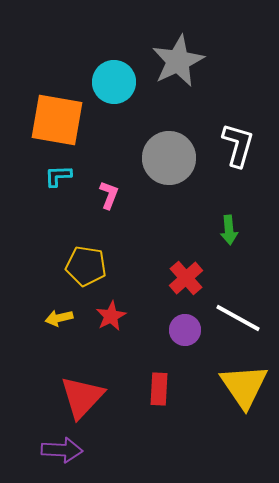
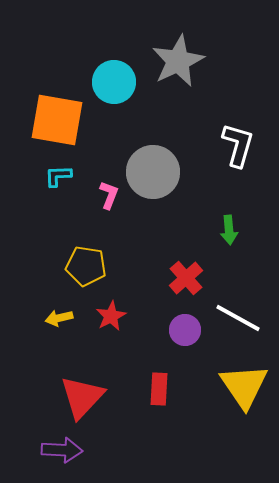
gray circle: moved 16 px left, 14 px down
